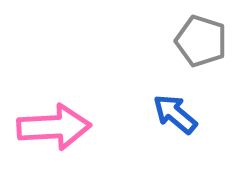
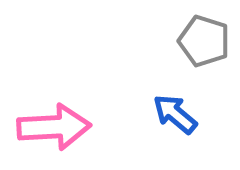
gray pentagon: moved 3 px right
